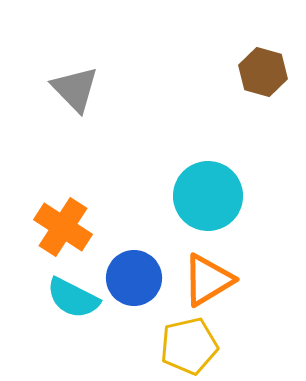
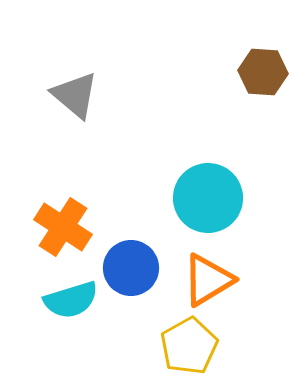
brown hexagon: rotated 12 degrees counterclockwise
gray triangle: moved 6 px down; rotated 6 degrees counterclockwise
cyan circle: moved 2 px down
blue circle: moved 3 px left, 10 px up
cyan semicircle: moved 2 px left, 2 px down; rotated 44 degrees counterclockwise
yellow pentagon: rotated 16 degrees counterclockwise
